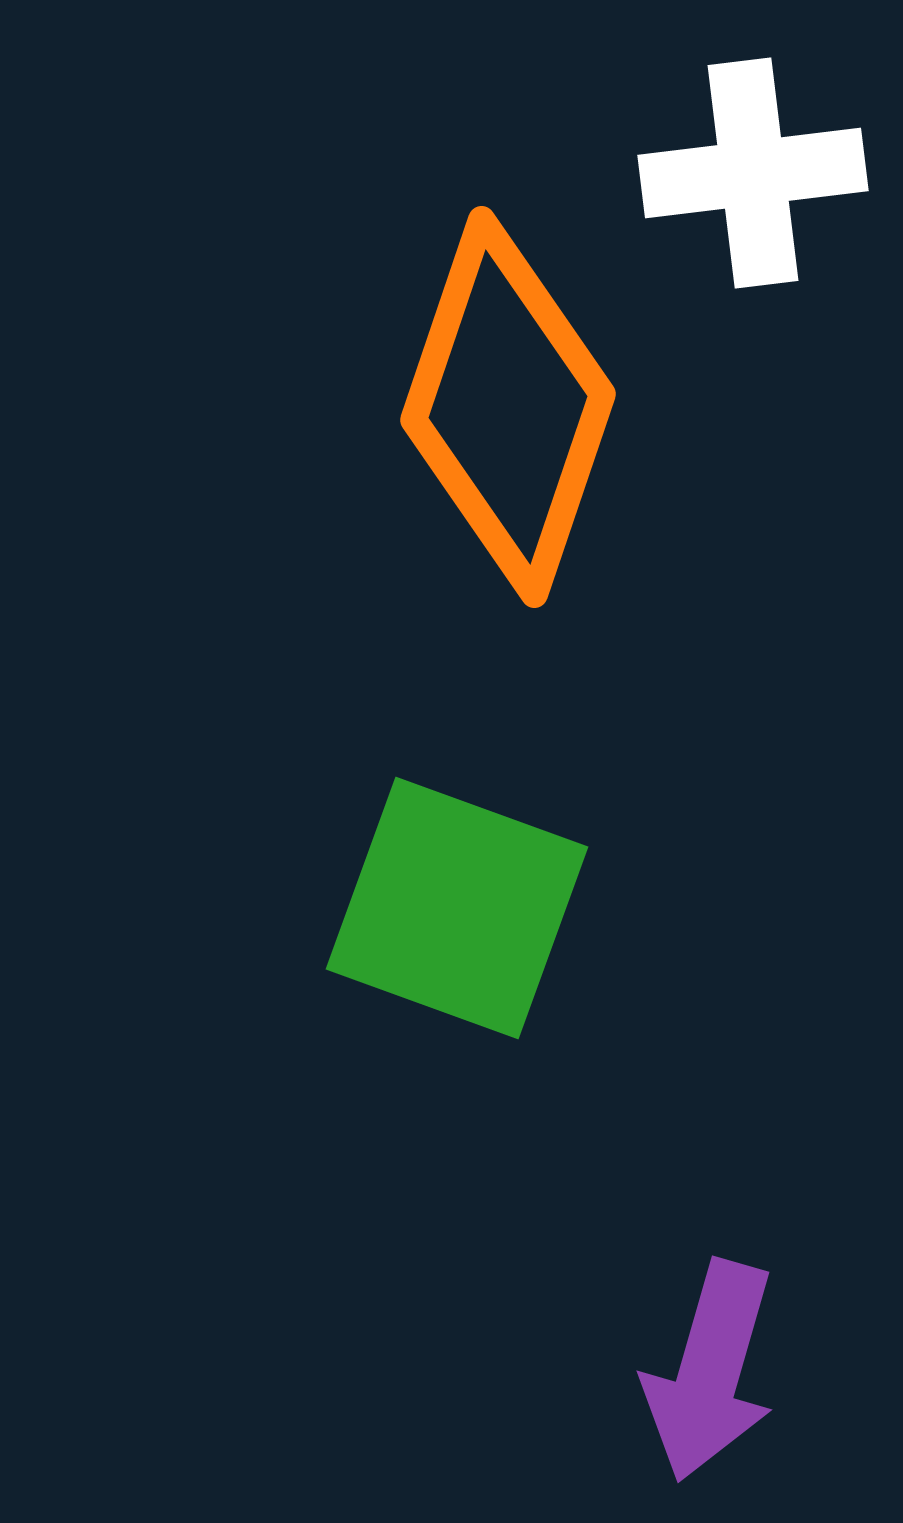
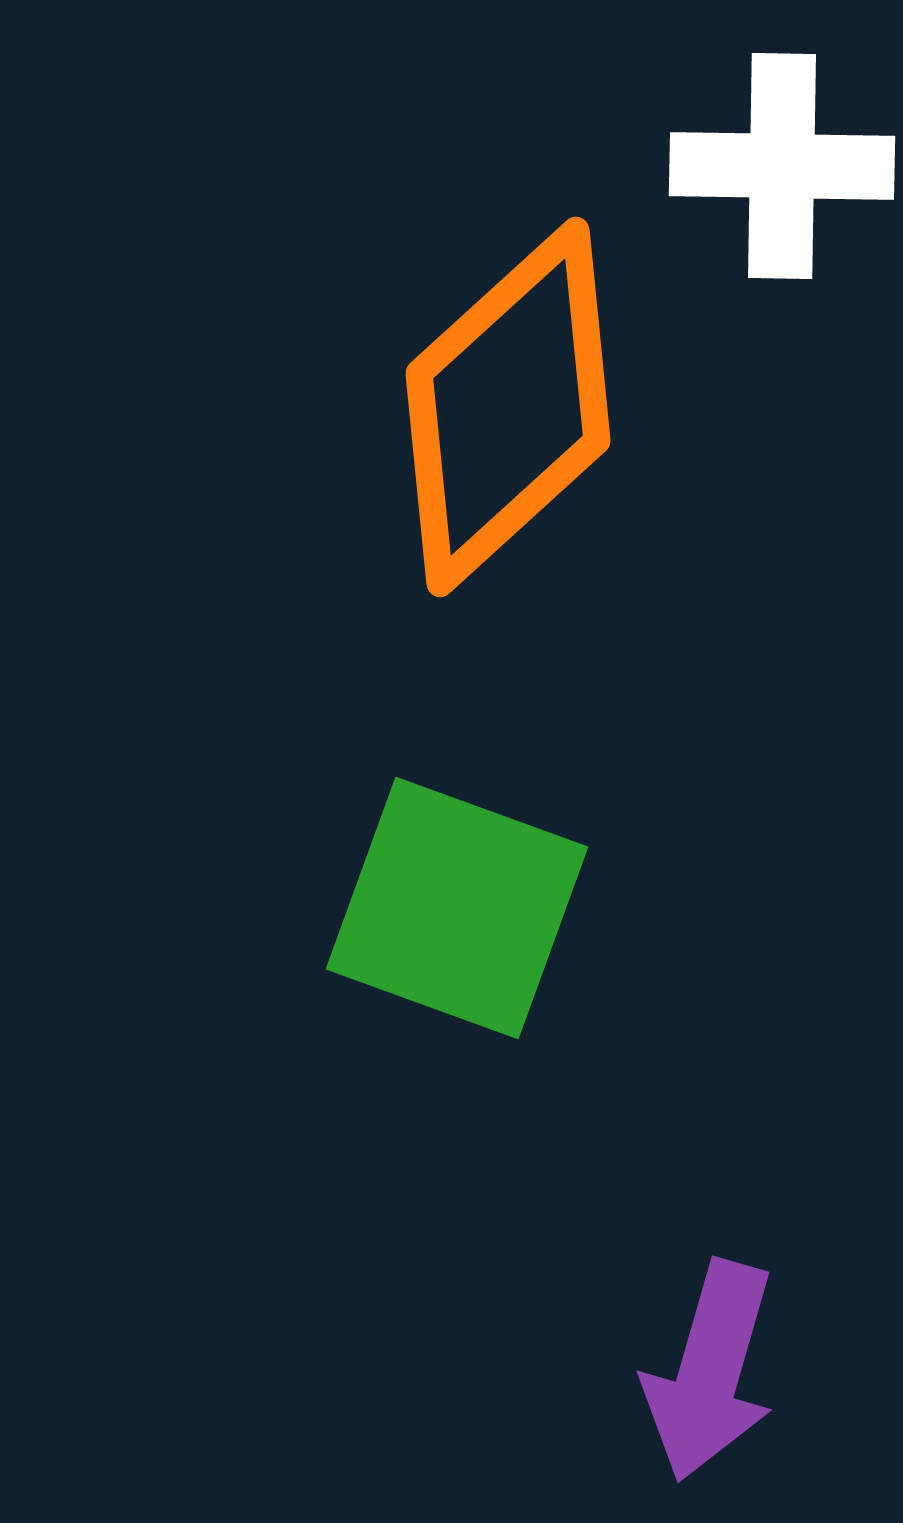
white cross: moved 29 px right, 7 px up; rotated 8 degrees clockwise
orange diamond: rotated 29 degrees clockwise
